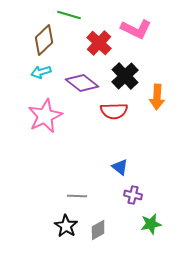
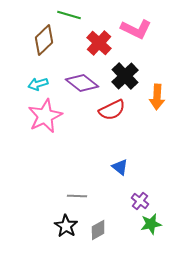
cyan arrow: moved 3 px left, 12 px down
red semicircle: moved 2 px left, 1 px up; rotated 24 degrees counterclockwise
purple cross: moved 7 px right, 6 px down; rotated 24 degrees clockwise
